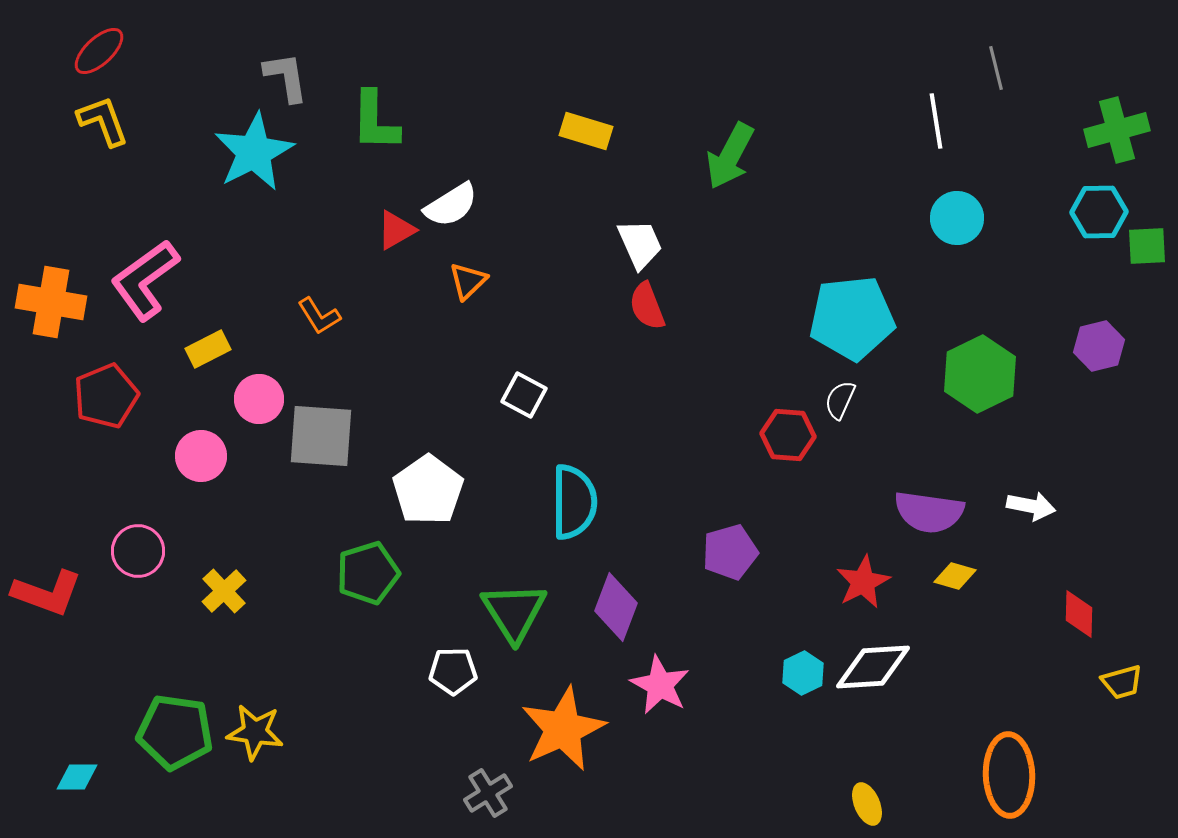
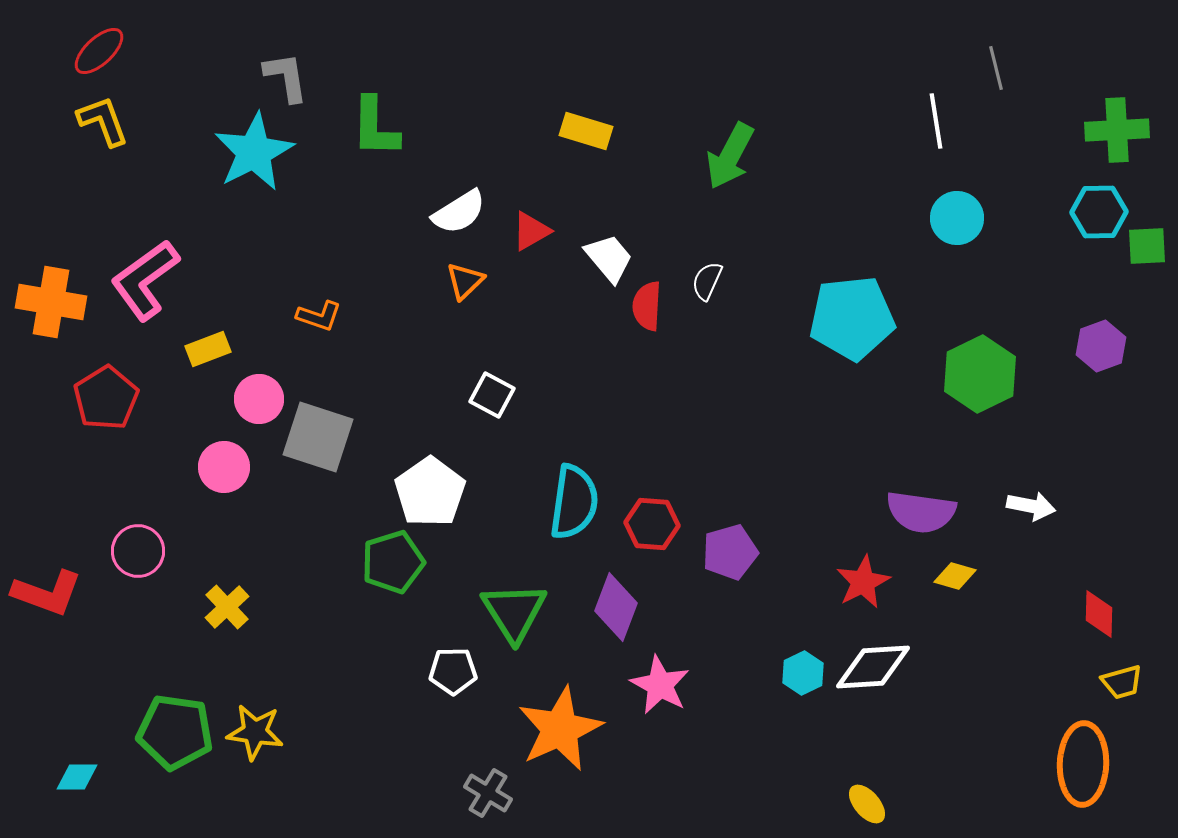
green L-shape at (375, 121): moved 6 px down
green cross at (1117, 130): rotated 12 degrees clockwise
white semicircle at (451, 205): moved 8 px right, 7 px down
red triangle at (396, 230): moved 135 px right, 1 px down
white trapezoid at (640, 244): moved 31 px left, 14 px down; rotated 16 degrees counterclockwise
orange triangle at (468, 281): moved 3 px left
red semicircle at (647, 306): rotated 24 degrees clockwise
orange L-shape at (319, 316): rotated 39 degrees counterclockwise
purple hexagon at (1099, 346): moved 2 px right; rotated 6 degrees counterclockwise
yellow rectangle at (208, 349): rotated 6 degrees clockwise
white square at (524, 395): moved 32 px left
red pentagon at (106, 396): moved 2 px down; rotated 10 degrees counterclockwise
white semicircle at (840, 400): moved 133 px left, 119 px up
red hexagon at (788, 435): moved 136 px left, 89 px down
gray square at (321, 436): moved 3 px left, 1 px down; rotated 14 degrees clockwise
pink circle at (201, 456): moved 23 px right, 11 px down
white pentagon at (428, 490): moved 2 px right, 2 px down
cyan semicircle at (574, 502): rotated 8 degrees clockwise
purple semicircle at (929, 512): moved 8 px left
green pentagon at (368, 573): moved 25 px right, 11 px up
yellow cross at (224, 591): moved 3 px right, 16 px down
red diamond at (1079, 614): moved 20 px right
orange star at (563, 729): moved 3 px left
orange ellipse at (1009, 775): moved 74 px right, 11 px up; rotated 4 degrees clockwise
gray cross at (488, 793): rotated 27 degrees counterclockwise
yellow ellipse at (867, 804): rotated 18 degrees counterclockwise
